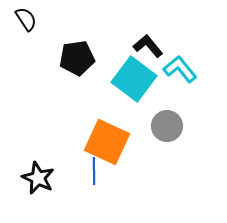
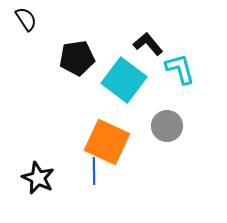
black L-shape: moved 2 px up
cyan L-shape: rotated 24 degrees clockwise
cyan square: moved 10 px left, 1 px down
